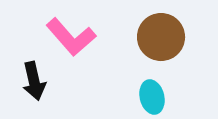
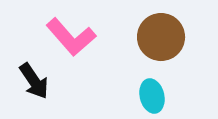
black arrow: rotated 21 degrees counterclockwise
cyan ellipse: moved 1 px up
